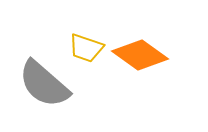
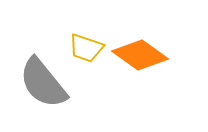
gray semicircle: moved 1 px left, 1 px up; rotated 10 degrees clockwise
